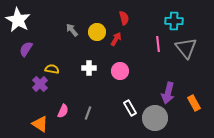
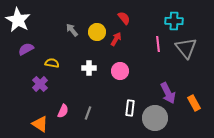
red semicircle: rotated 24 degrees counterclockwise
purple semicircle: rotated 28 degrees clockwise
yellow semicircle: moved 6 px up
purple arrow: rotated 40 degrees counterclockwise
white rectangle: rotated 35 degrees clockwise
